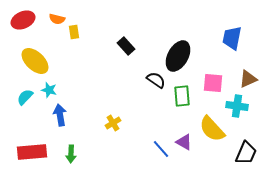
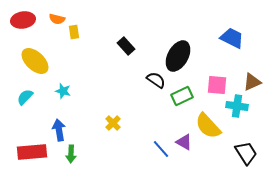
red ellipse: rotated 15 degrees clockwise
blue trapezoid: rotated 105 degrees clockwise
brown triangle: moved 4 px right, 3 px down
pink square: moved 4 px right, 2 px down
cyan star: moved 14 px right, 1 px down
green rectangle: rotated 70 degrees clockwise
blue arrow: moved 1 px left, 15 px down
yellow cross: rotated 14 degrees counterclockwise
yellow semicircle: moved 4 px left, 3 px up
black trapezoid: rotated 55 degrees counterclockwise
